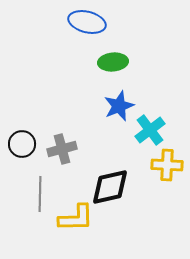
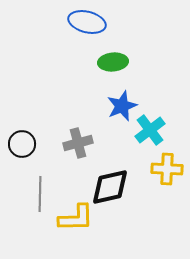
blue star: moved 3 px right
gray cross: moved 16 px right, 6 px up
yellow cross: moved 4 px down
